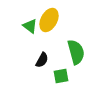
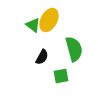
green triangle: moved 3 px right, 1 px up
green semicircle: moved 2 px left, 3 px up
black semicircle: moved 3 px up
